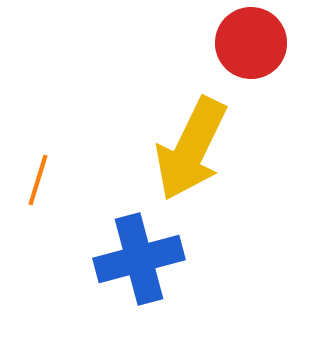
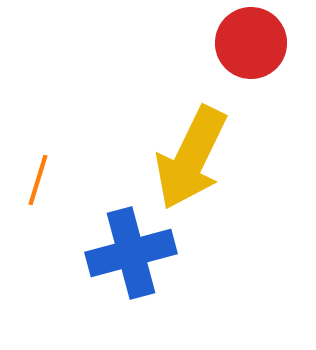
yellow arrow: moved 9 px down
blue cross: moved 8 px left, 6 px up
